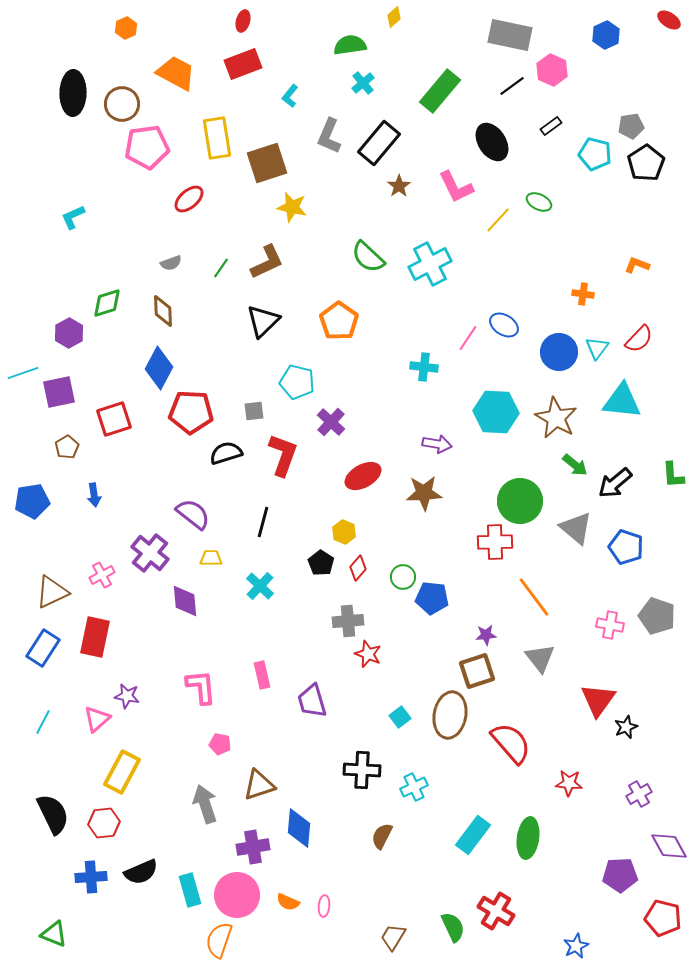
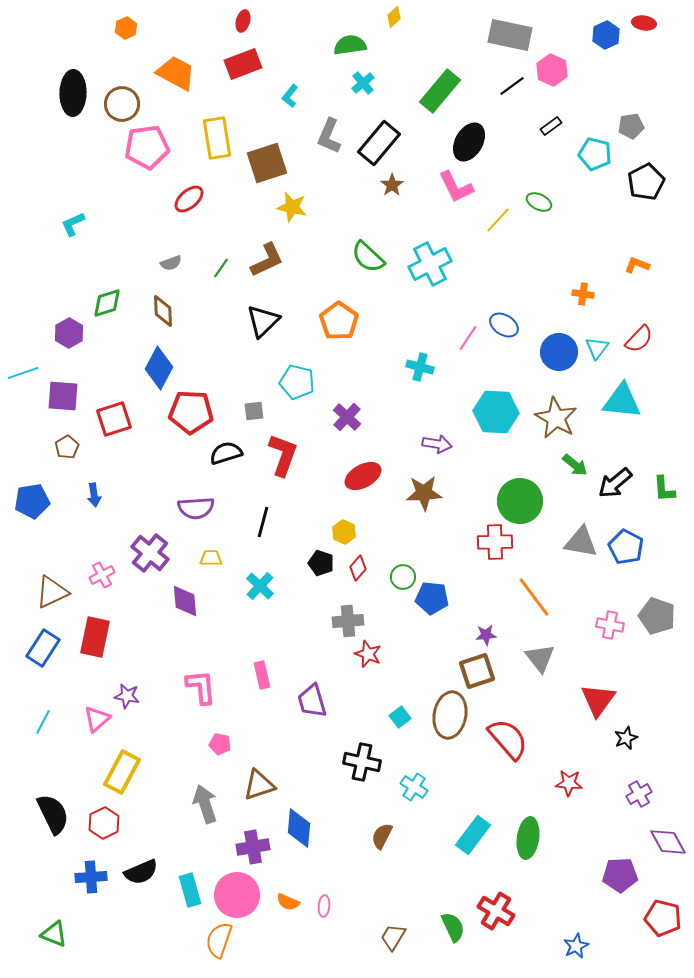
red ellipse at (669, 20): moved 25 px left, 3 px down; rotated 25 degrees counterclockwise
black ellipse at (492, 142): moved 23 px left; rotated 63 degrees clockwise
black pentagon at (646, 163): moved 19 px down; rotated 6 degrees clockwise
brown star at (399, 186): moved 7 px left, 1 px up
cyan L-shape at (73, 217): moved 7 px down
brown L-shape at (267, 262): moved 2 px up
cyan cross at (424, 367): moved 4 px left; rotated 8 degrees clockwise
purple square at (59, 392): moved 4 px right, 4 px down; rotated 16 degrees clockwise
purple cross at (331, 422): moved 16 px right, 5 px up
green L-shape at (673, 475): moved 9 px left, 14 px down
purple semicircle at (193, 514): moved 3 px right, 6 px up; rotated 138 degrees clockwise
gray triangle at (576, 528): moved 5 px right, 14 px down; rotated 30 degrees counterclockwise
blue pentagon at (626, 547): rotated 8 degrees clockwise
black pentagon at (321, 563): rotated 15 degrees counterclockwise
black star at (626, 727): moved 11 px down
red semicircle at (511, 743): moved 3 px left, 4 px up
black cross at (362, 770): moved 8 px up; rotated 9 degrees clockwise
cyan cross at (414, 787): rotated 32 degrees counterclockwise
red hexagon at (104, 823): rotated 20 degrees counterclockwise
purple diamond at (669, 846): moved 1 px left, 4 px up
